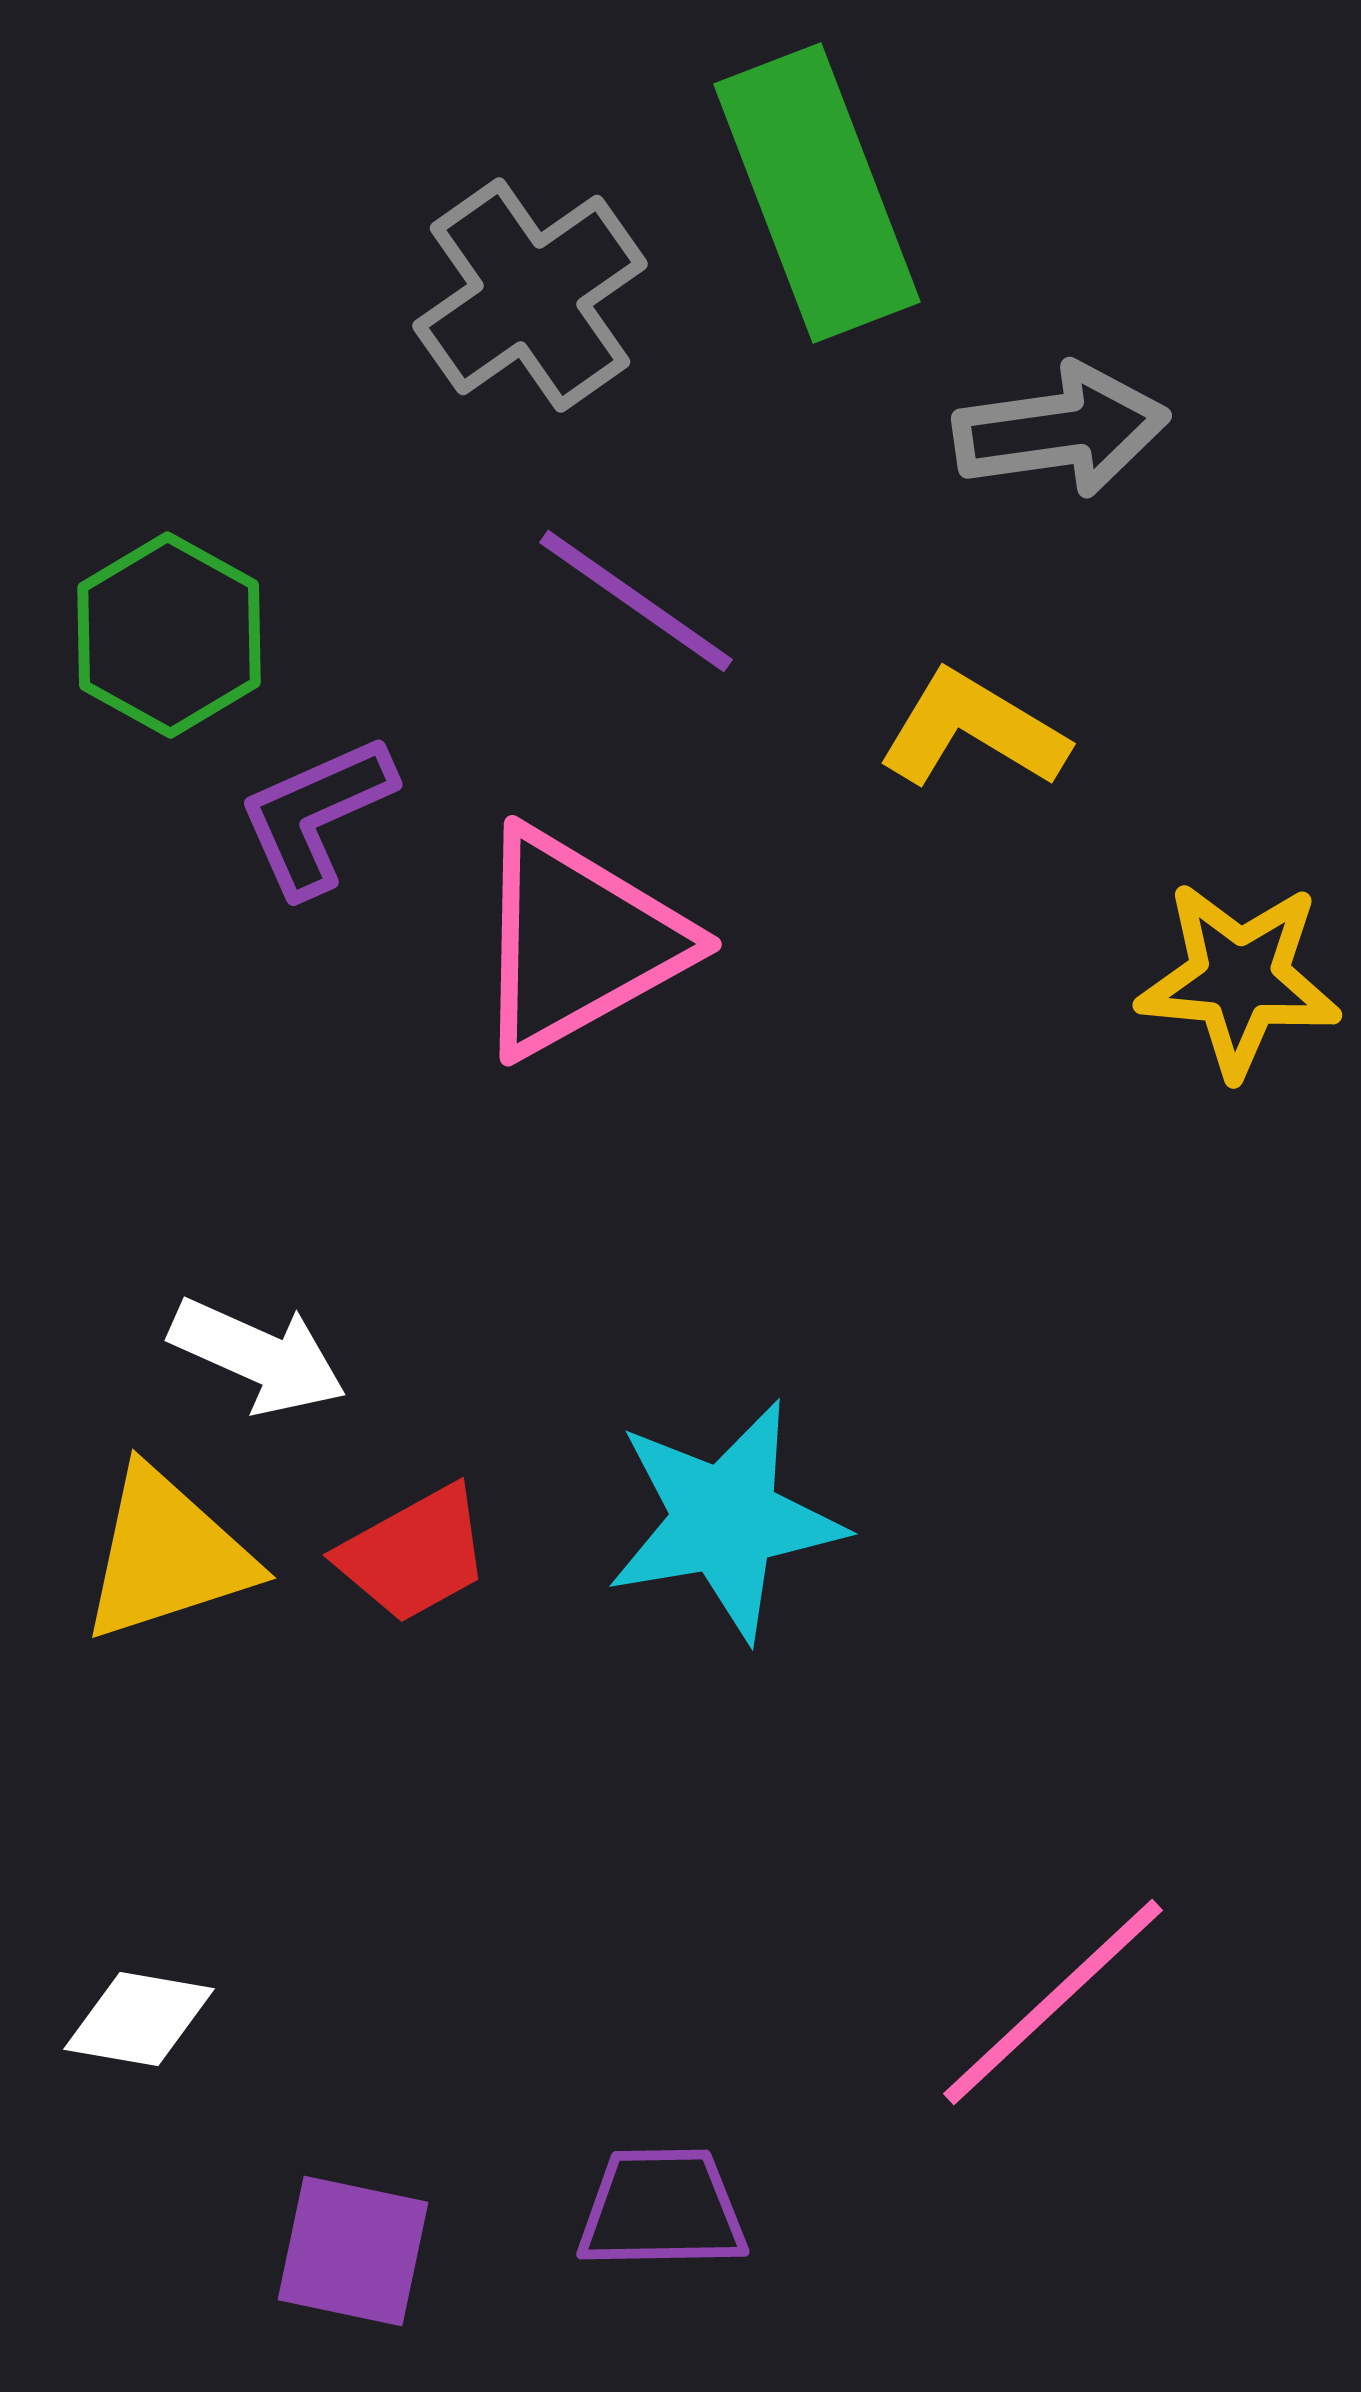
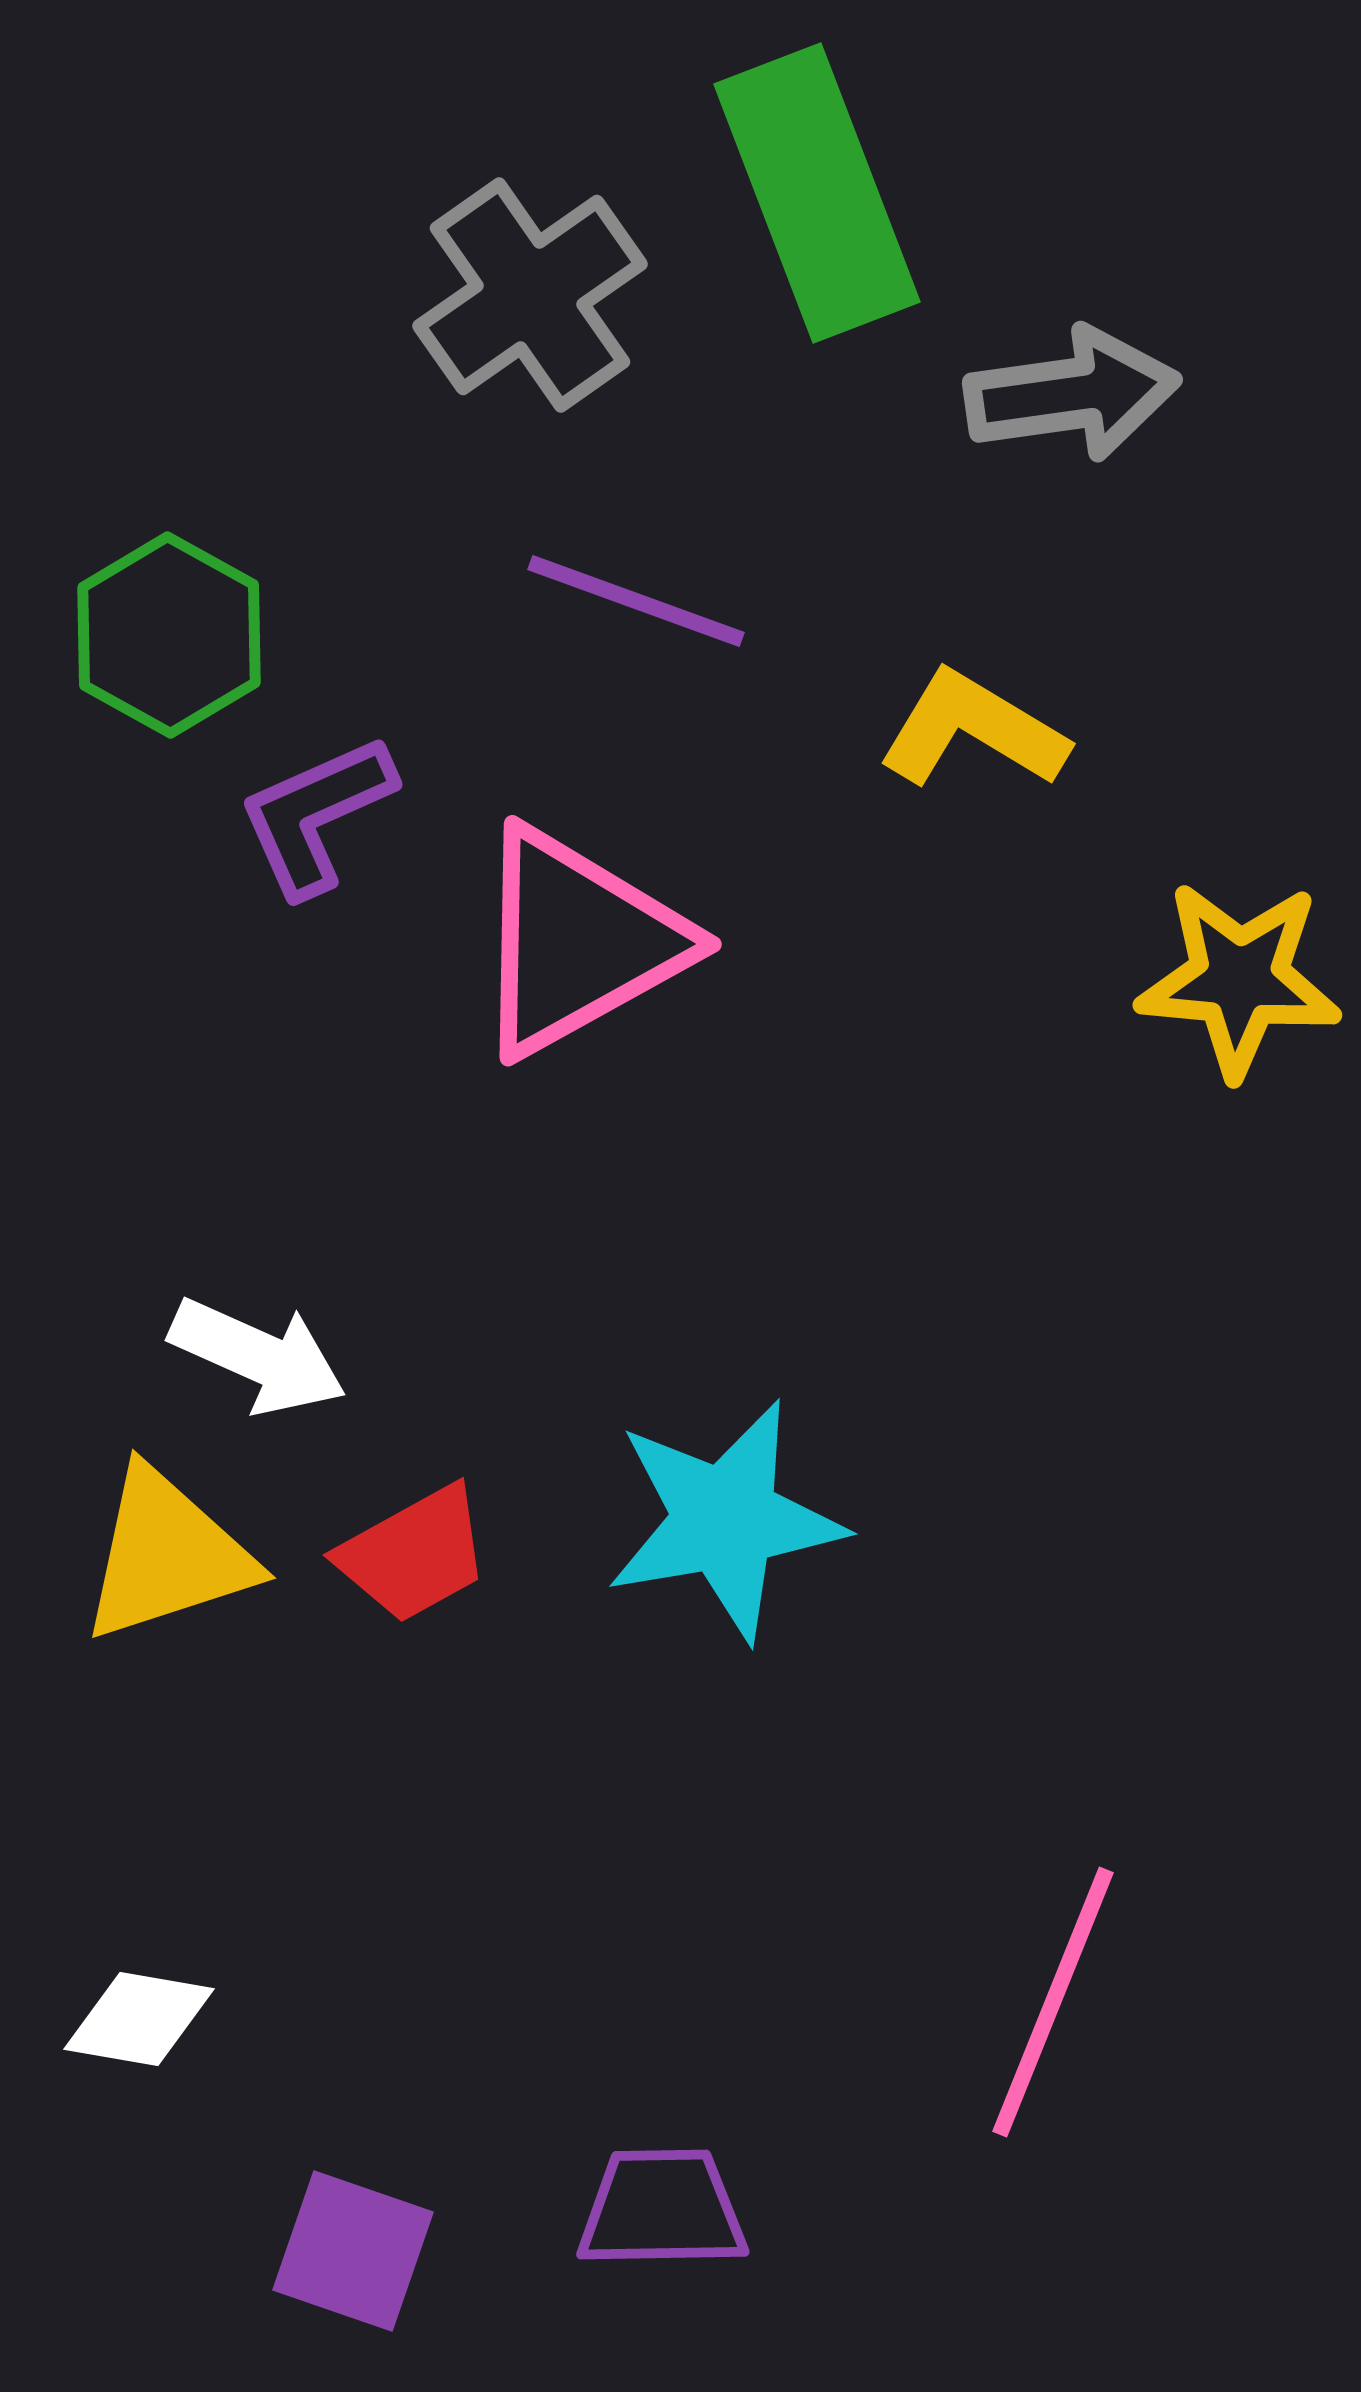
gray arrow: moved 11 px right, 36 px up
purple line: rotated 15 degrees counterclockwise
pink line: rotated 25 degrees counterclockwise
purple square: rotated 7 degrees clockwise
